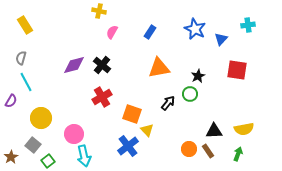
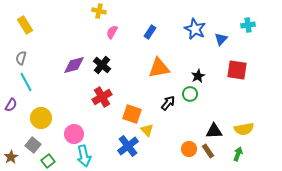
purple semicircle: moved 4 px down
